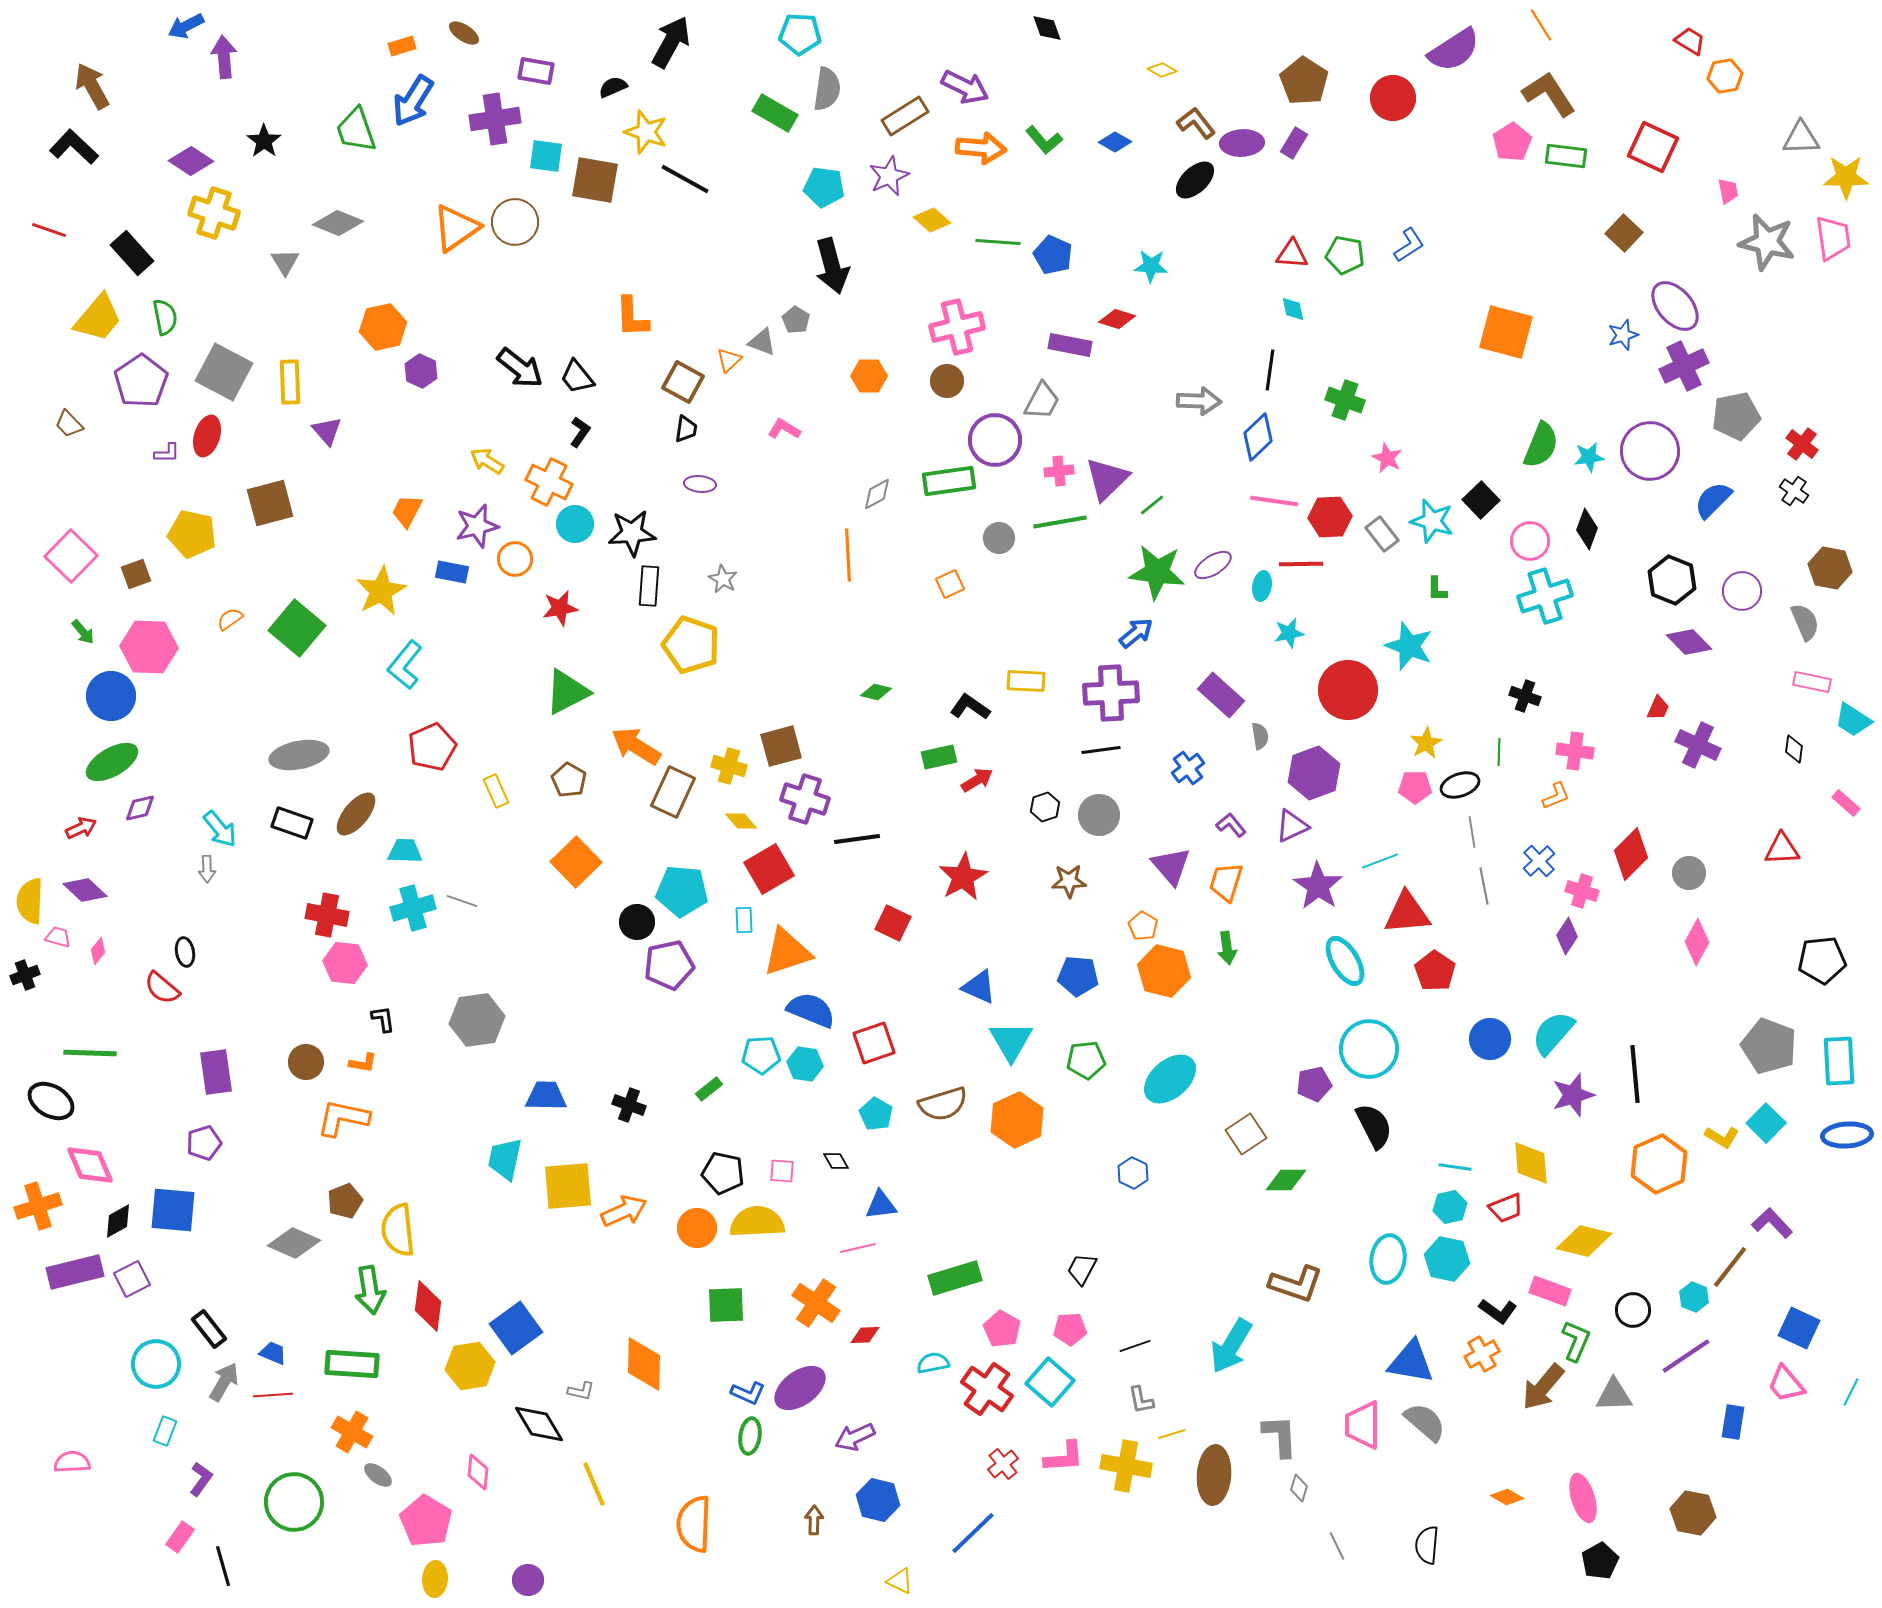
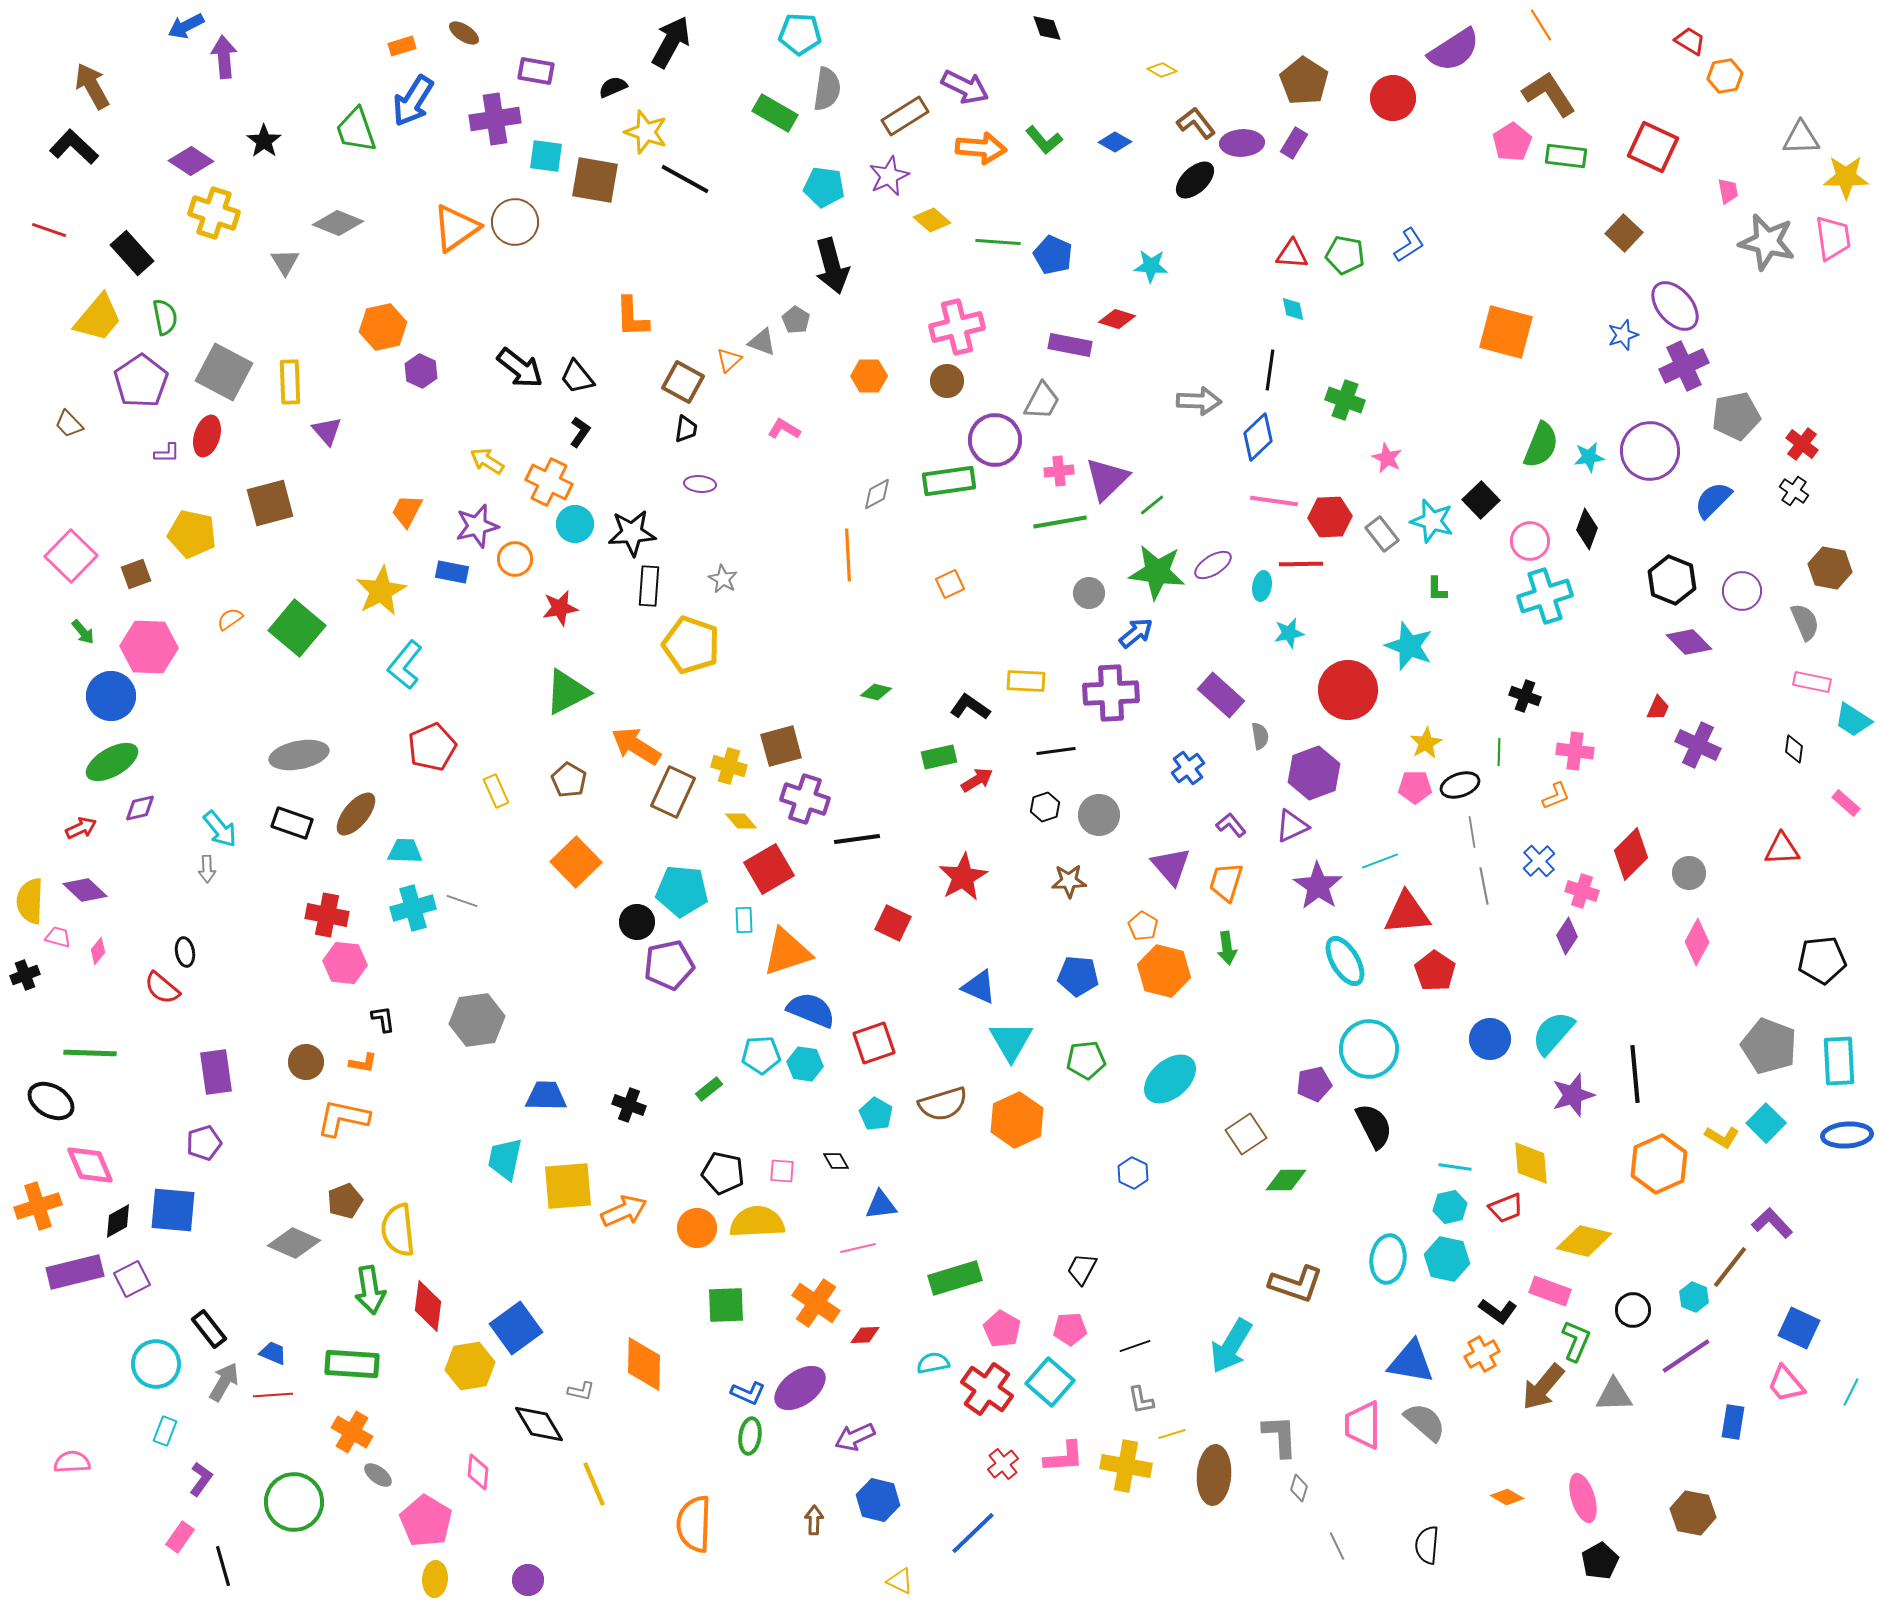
gray circle at (999, 538): moved 90 px right, 55 px down
black line at (1101, 750): moved 45 px left, 1 px down
